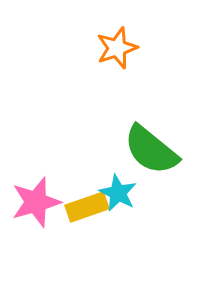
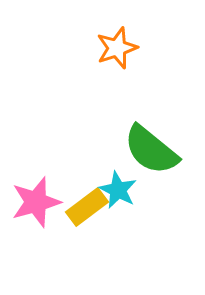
cyan star: moved 3 px up
yellow rectangle: rotated 18 degrees counterclockwise
